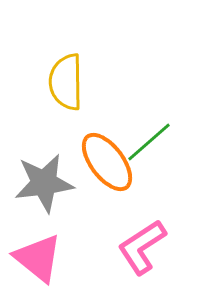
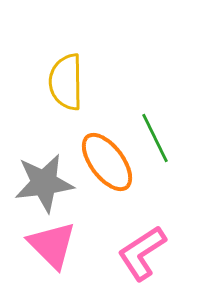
green line: moved 6 px right, 4 px up; rotated 75 degrees counterclockwise
pink L-shape: moved 6 px down
pink triangle: moved 14 px right, 13 px up; rotated 6 degrees clockwise
